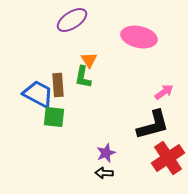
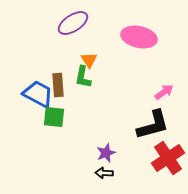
purple ellipse: moved 1 px right, 3 px down
